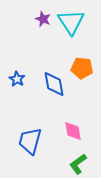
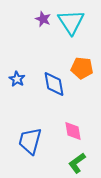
green L-shape: moved 1 px left, 1 px up
